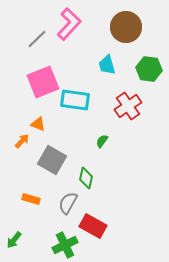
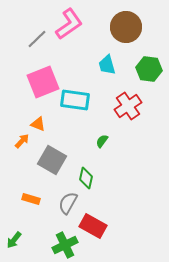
pink L-shape: rotated 12 degrees clockwise
